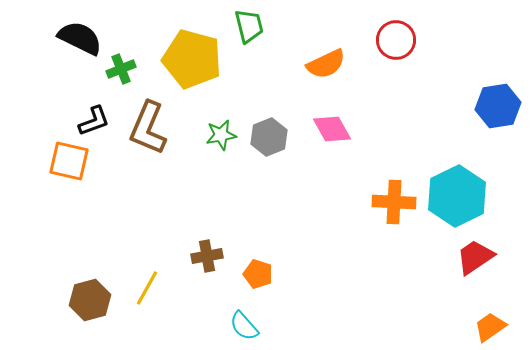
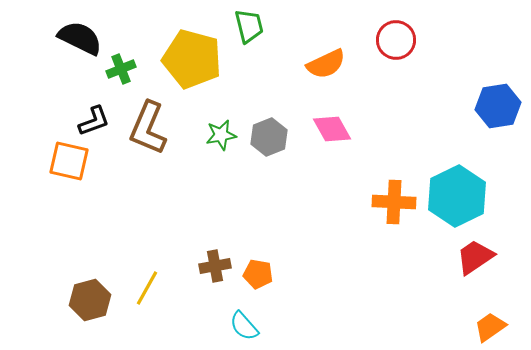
brown cross: moved 8 px right, 10 px down
orange pentagon: rotated 8 degrees counterclockwise
